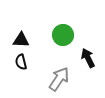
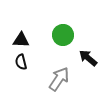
black arrow: rotated 24 degrees counterclockwise
